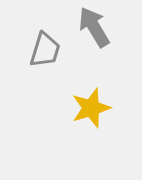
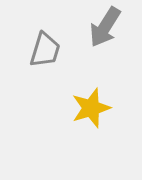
gray arrow: moved 11 px right; rotated 117 degrees counterclockwise
